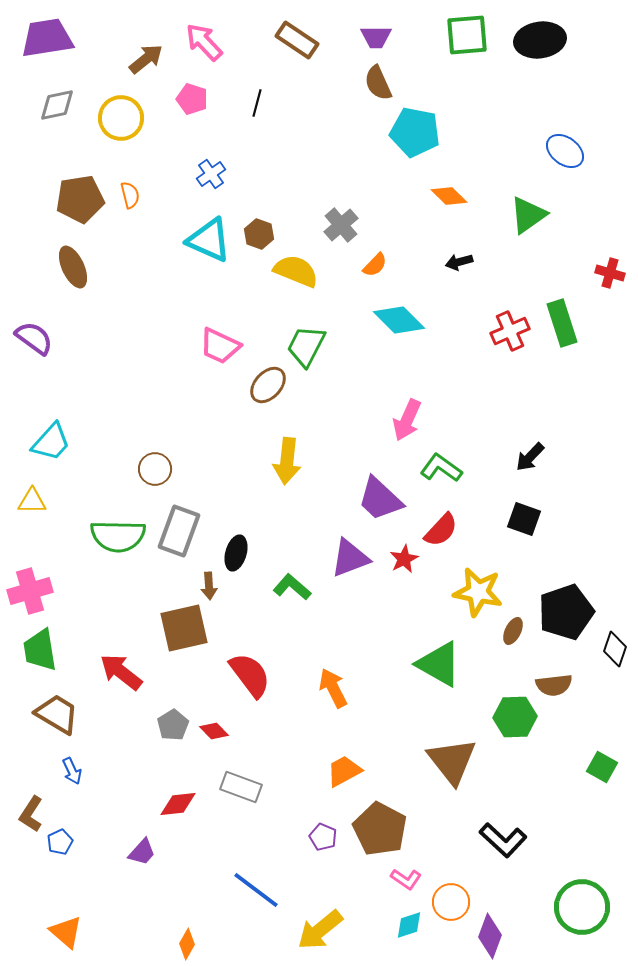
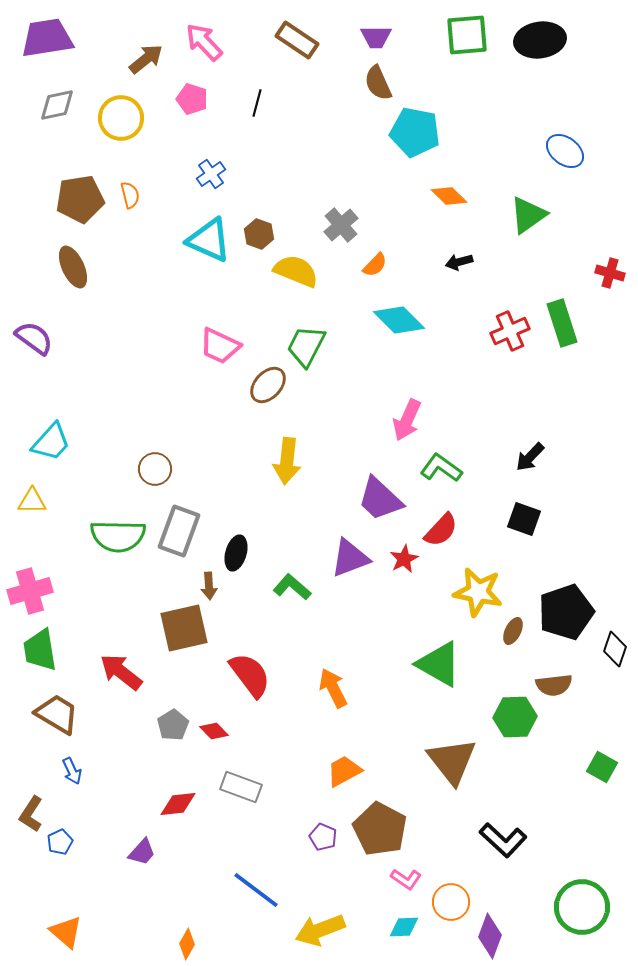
cyan diamond at (409, 925): moved 5 px left, 2 px down; rotated 16 degrees clockwise
yellow arrow at (320, 930): rotated 18 degrees clockwise
